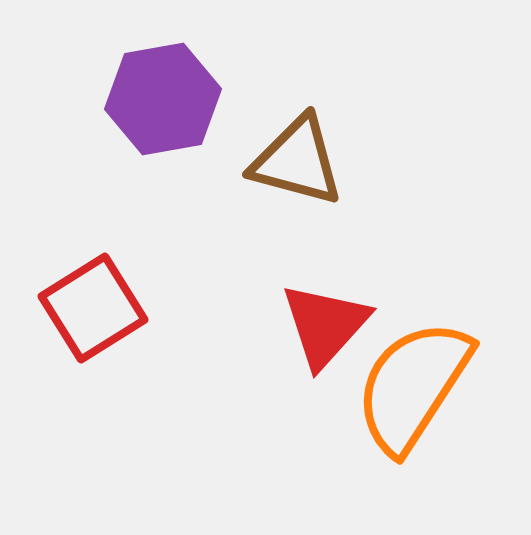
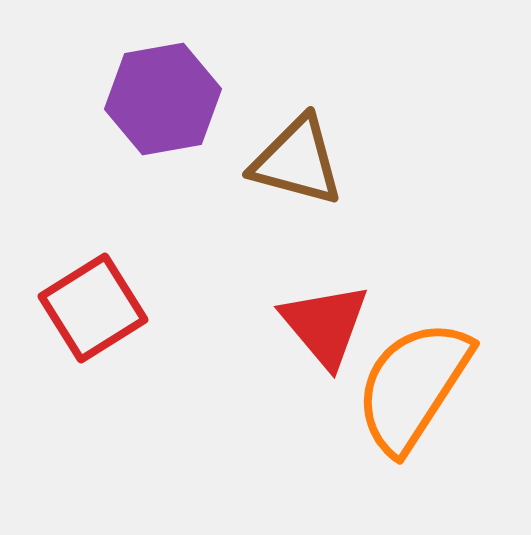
red triangle: rotated 22 degrees counterclockwise
